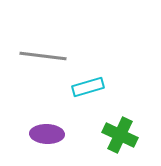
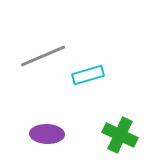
gray line: rotated 30 degrees counterclockwise
cyan rectangle: moved 12 px up
